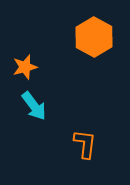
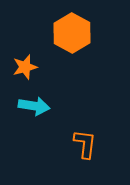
orange hexagon: moved 22 px left, 4 px up
cyan arrow: rotated 44 degrees counterclockwise
